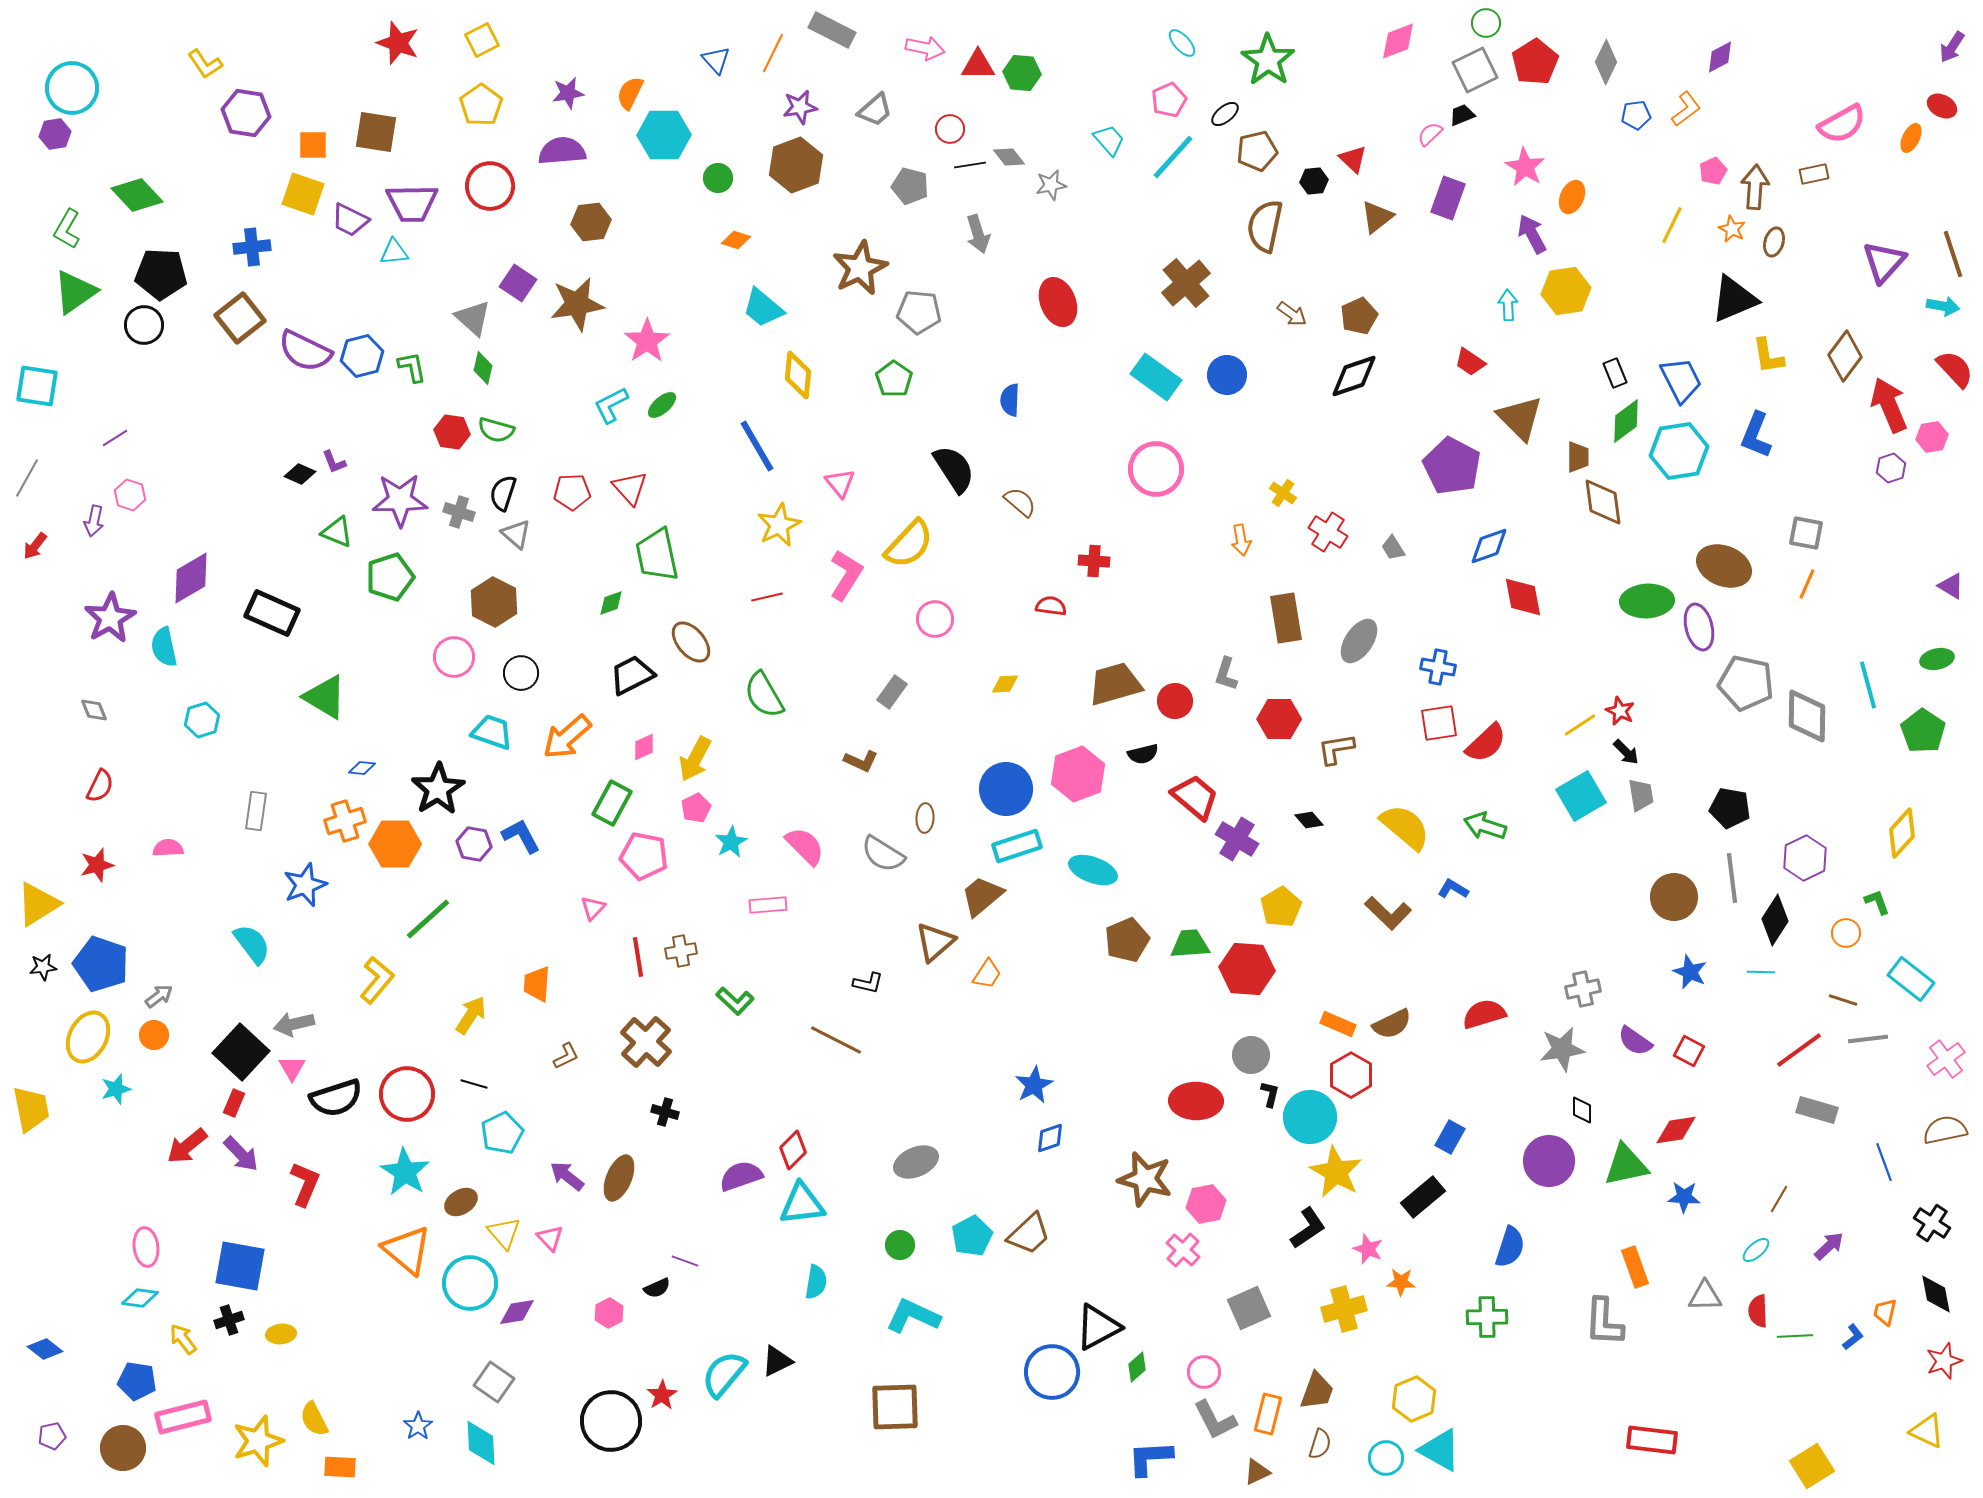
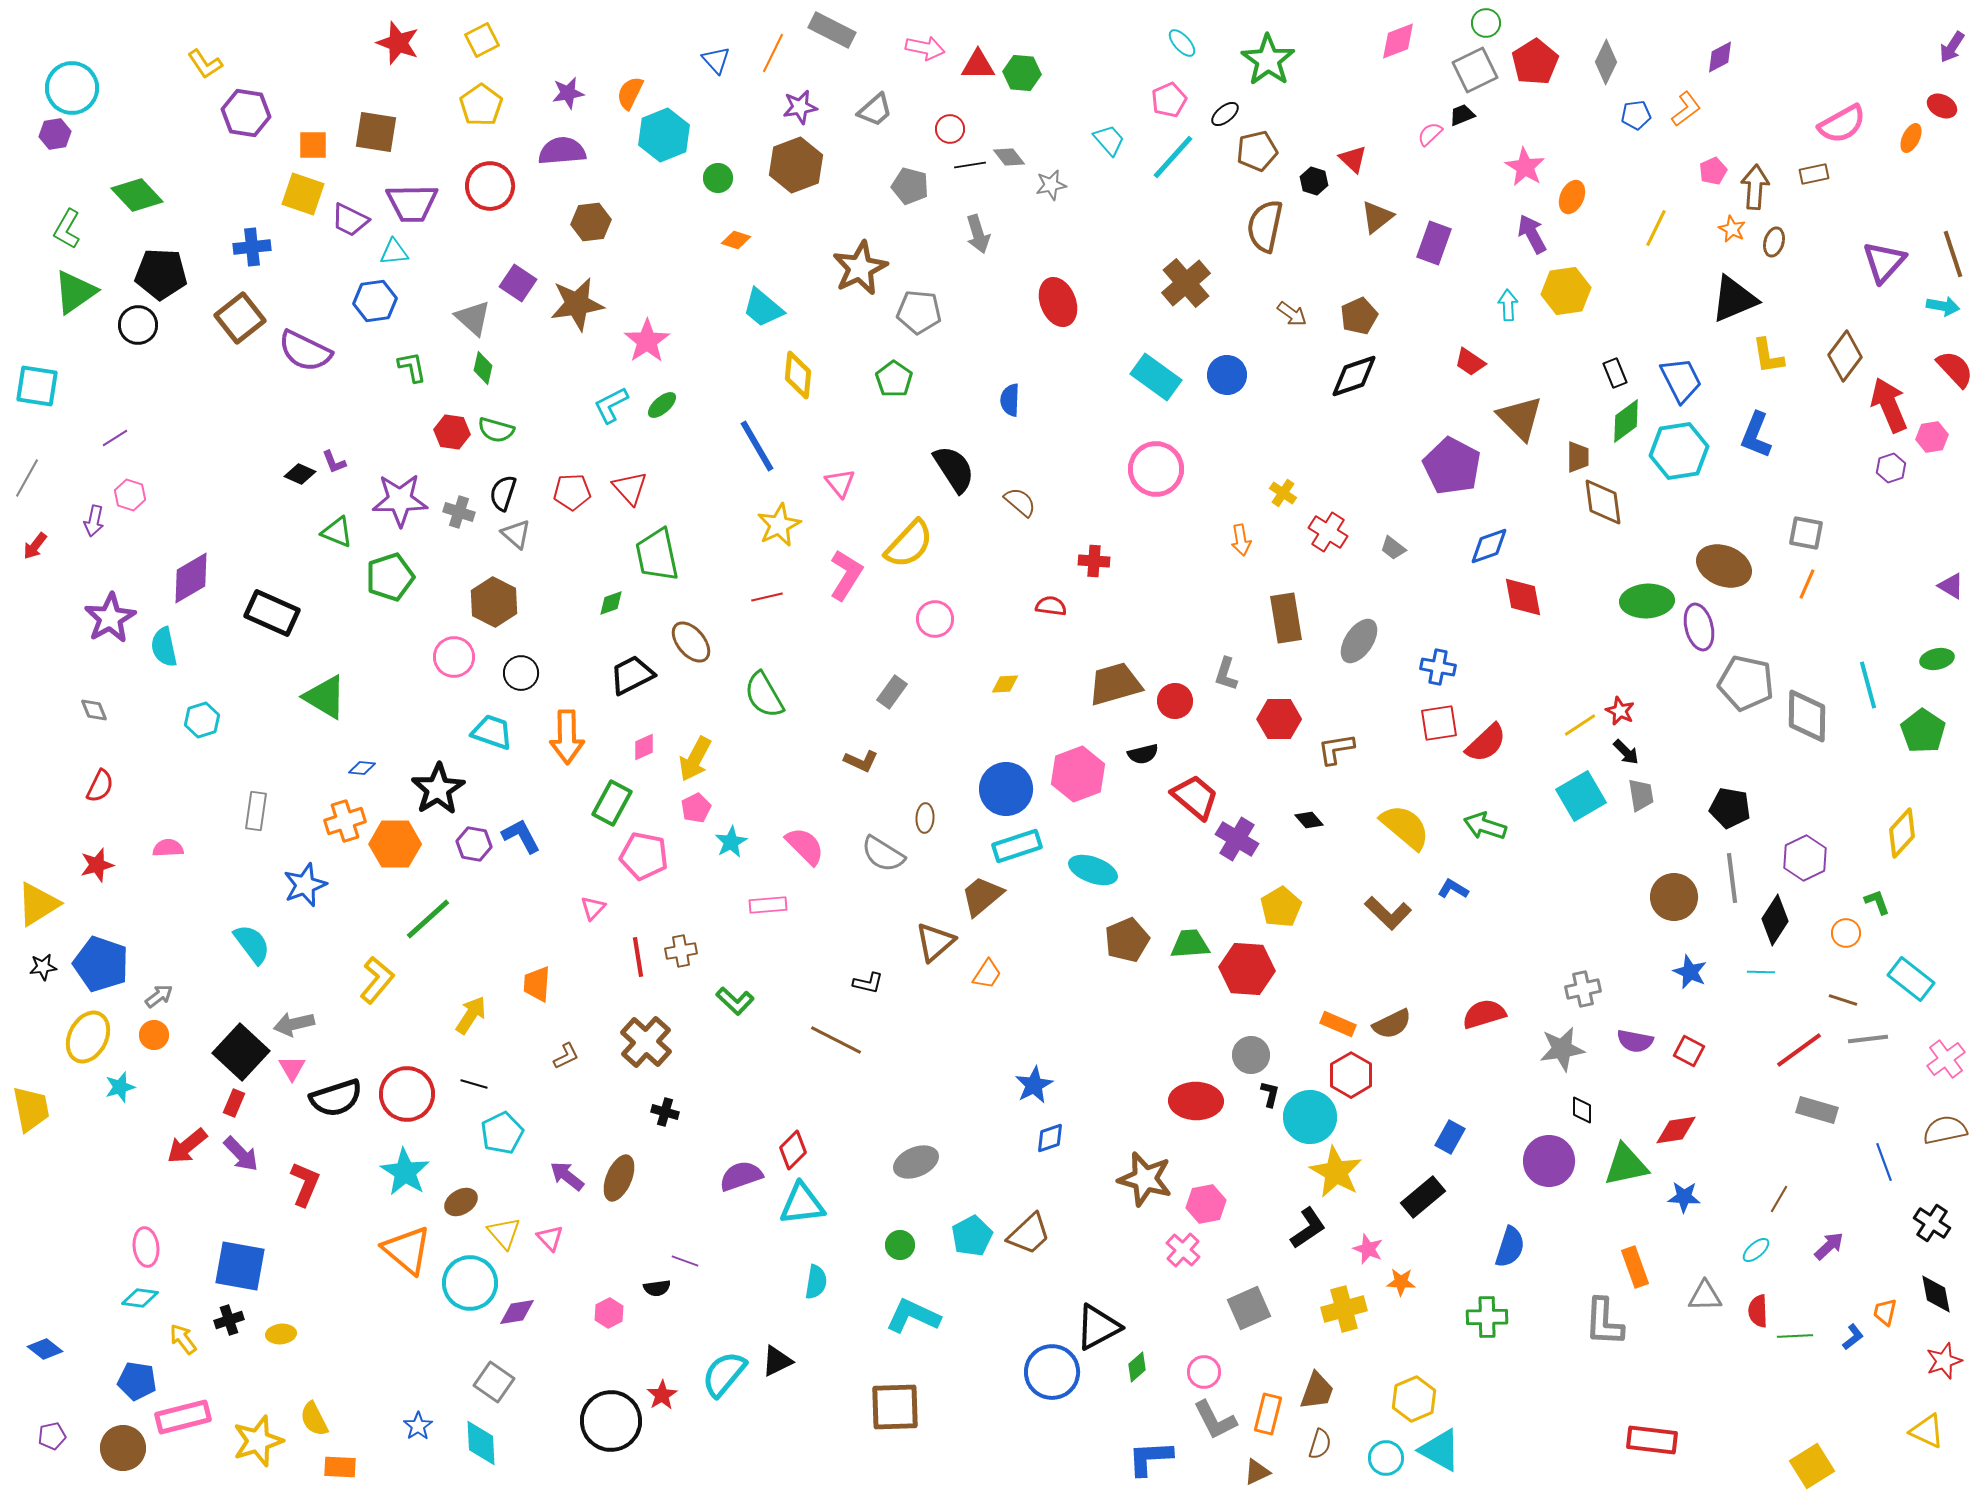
cyan hexagon at (664, 135): rotated 21 degrees counterclockwise
black hexagon at (1314, 181): rotated 24 degrees clockwise
purple rectangle at (1448, 198): moved 14 px left, 45 px down
yellow line at (1672, 225): moved 16 px left, 3 px down
black circle at (144, 325): moved 6 px left
blue hexagon at (362, 356): moved 13 px right, 55 px up; rotated 6 degrees clockwise
gray trapezoid at (1393, 548): rotated 20 degrees counterclockwise
orange arrow at (567, 737): rotated 50 degrees counterclockwise
purple semicircle at (1635, 1041): rotated 24 degrees counterclockwise
cyan star at (116, 1089): moved 4 px right, 2 px up
black semicircle at (657, 1288): rotated 16 degrees clockwise
